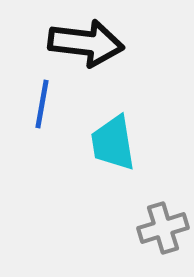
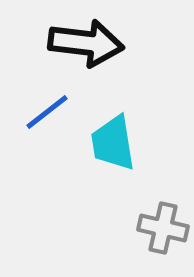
blue line: moved 5 px right, 8 px down; rotated 42 degrees clockwise
gray cross: rotated 30 degrees clockwise
